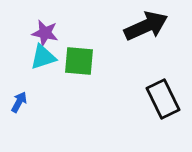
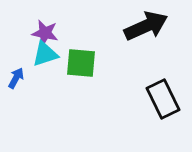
cyan triangle: moved 2 px right, 3 px up
green square: moved 2 px right, 2 px down
blue arrow: moved 3 px left, 24 px up
